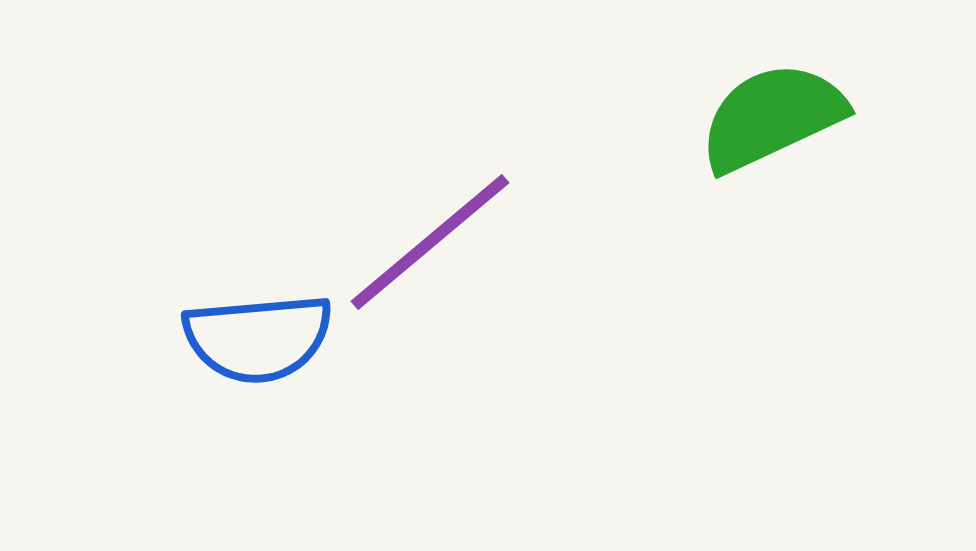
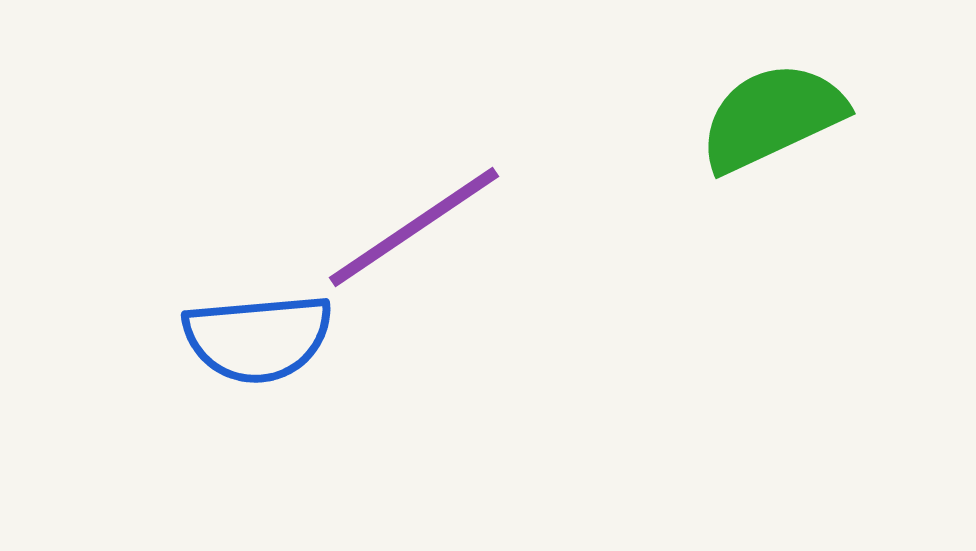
purple line: moved 16 px left, 15 px up; rotated 6 degrees clockwise
